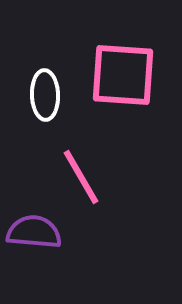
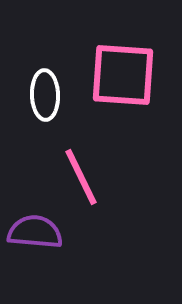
pink line: rotated 4 degrees clockwise
purple semicircle: moved 1 px right
